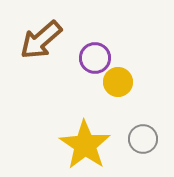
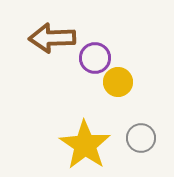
brown arrow: moved 11 px right, 2 px up; rotated 39 degrees clockwise
gray circle: moved 2 px left, 1 px up
